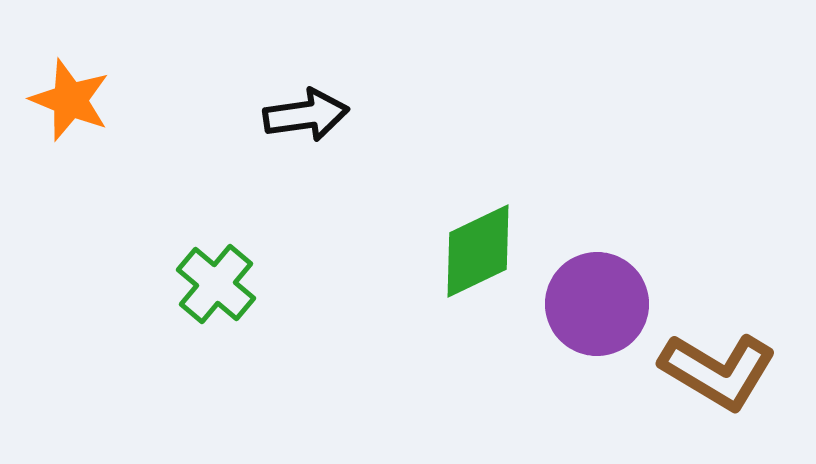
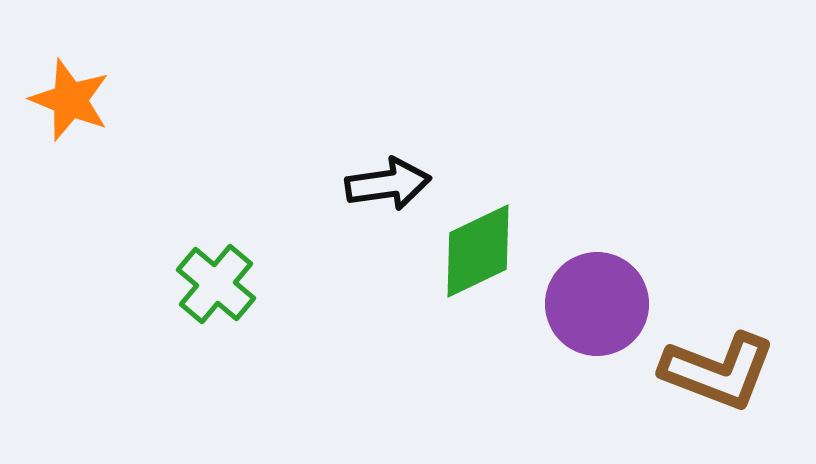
black arrow: moved 82 px right, 69 px down
brown L-shape: rotated 10 degrees counterclockwise
